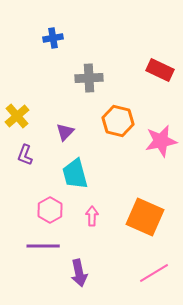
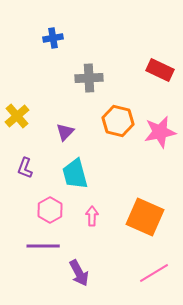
pink star: moved 1 px left, 9 px up
purple L-shape: moved 13 px down
purple arrow: rotated 16 degrees counterclockwise
